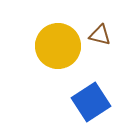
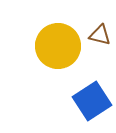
blue square: moved 1 px right, 1 px up
